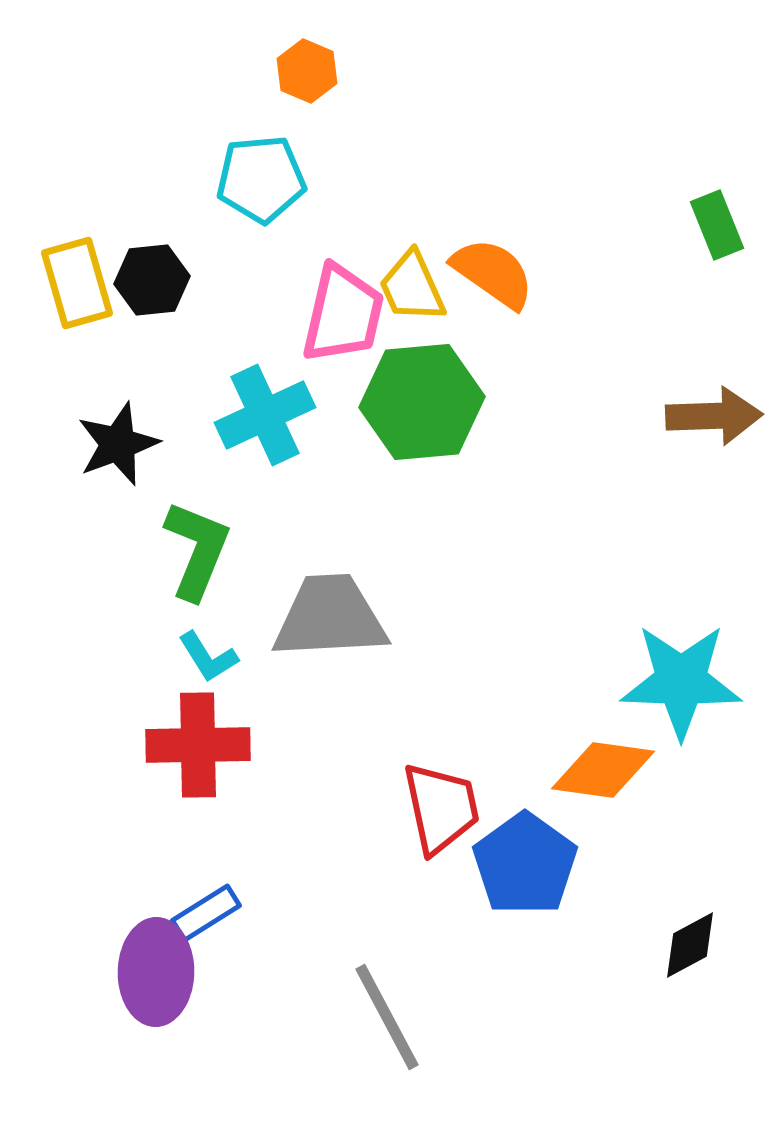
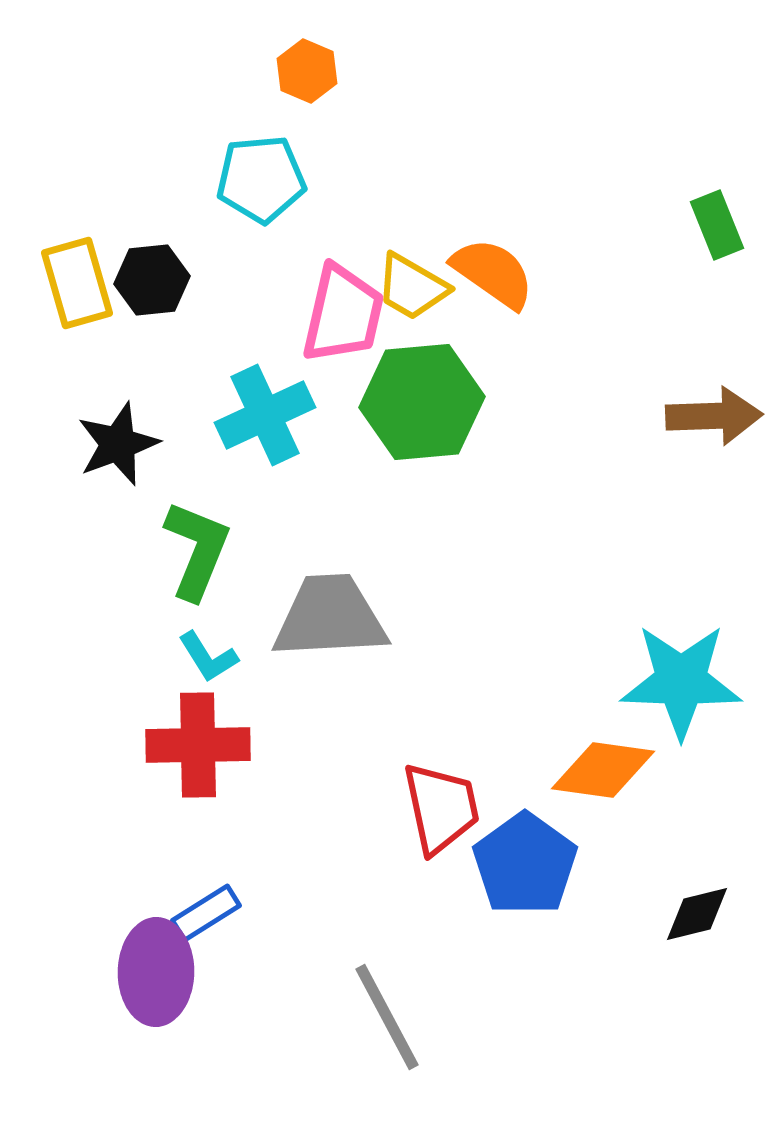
yellow trapezoid: rotated 36 degrees counterclockwise
black diamond: moved 7 px right, 31 px up; rotated 14 degrees clockwise
